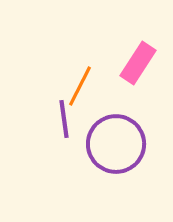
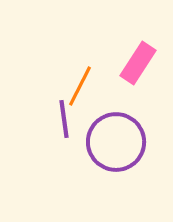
purple circle: moved 2 px up
